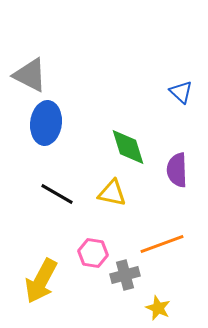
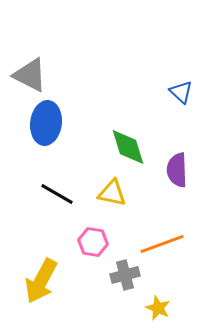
pink hexagon: moved 11 px up
